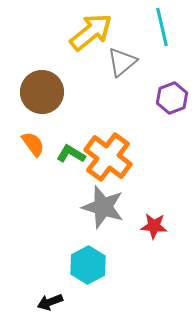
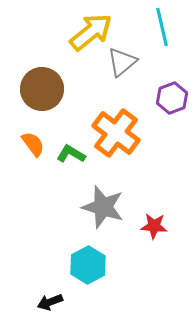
brown circle: moved 3 px up
orange cross: moved 8 px right, 24 px up
